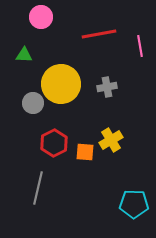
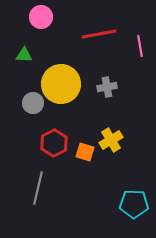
orange square: rotated 12 degrees clockwise
